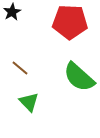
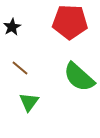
black star: moved 15 px down
green triangle: rotated 20 degrees clockwise
